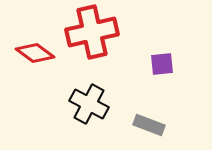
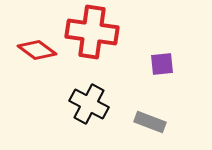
red cross: rotated 21 degrees clockwise
red diamond: moved 2 px right, 3 px up
gray rectangle: moved 1 px right, 3 px up
